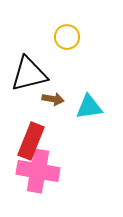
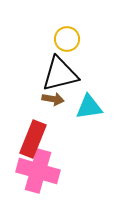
yellow circle: moved 2 px down
black triangle: moved 31 px right
red rectangle: moved 2 px right, 2 px up
pink cross: rotated 6 degrees clockwise
